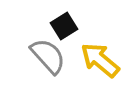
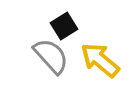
gray semicircle: moved 3 px right
